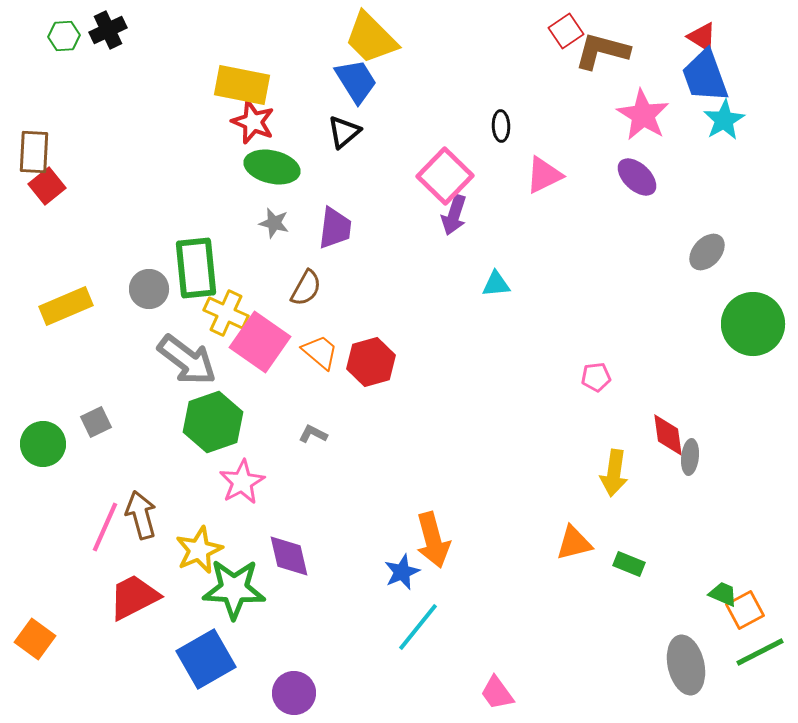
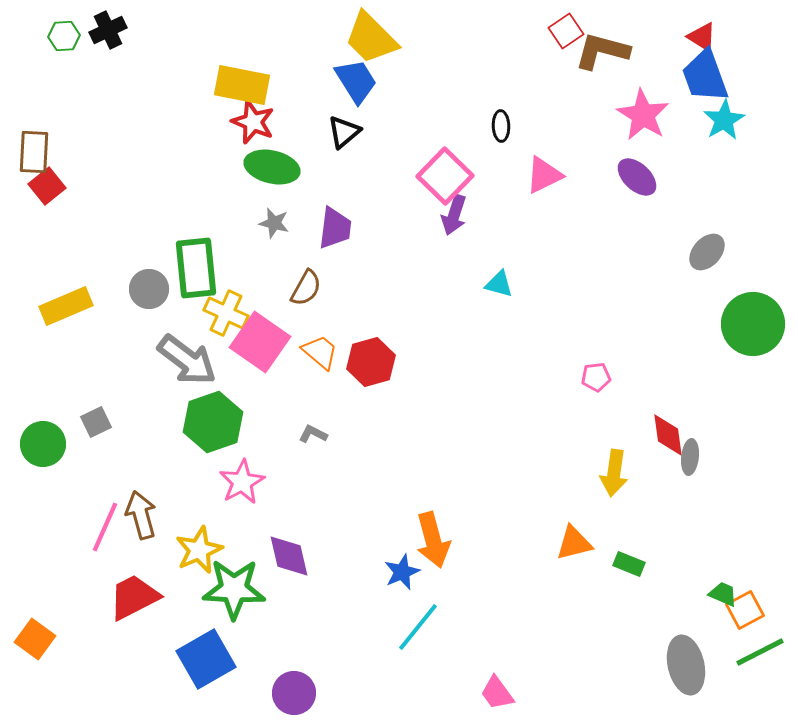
cyan triangle at (496, 284): moved 3 px right; rotated 20 degrees clockwise
